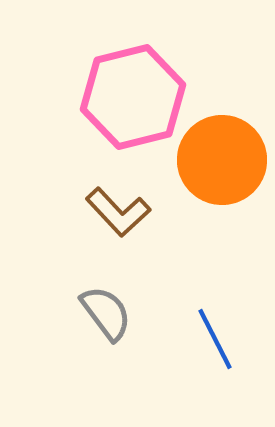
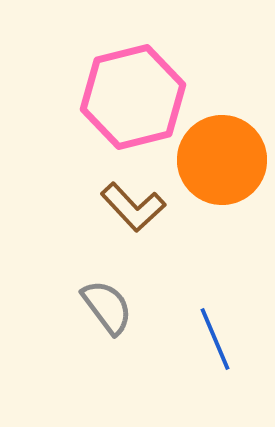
brown L-shape: moved 15 px right, 5 px up
gray semicircle: moved 1 px right, 6 px up
blue line: rotated 4 degrees clockwise
